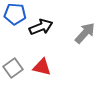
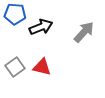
gray arrow: moved 1 px left, 1 px up
gray square: moved 2 px right, 1 px up
